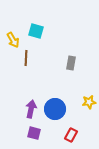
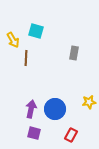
gray rectangle: moved 3 px right, 10 px up
